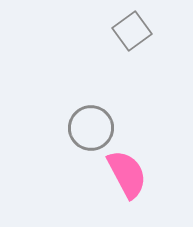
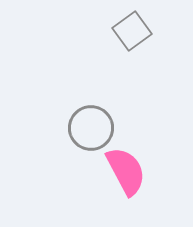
pink semicircle: moved 1 px left, 3 px up
